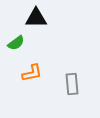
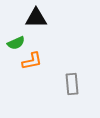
green semicircle: rotated 12 degrees clockwise
orange L-shape: moved 12 px up
